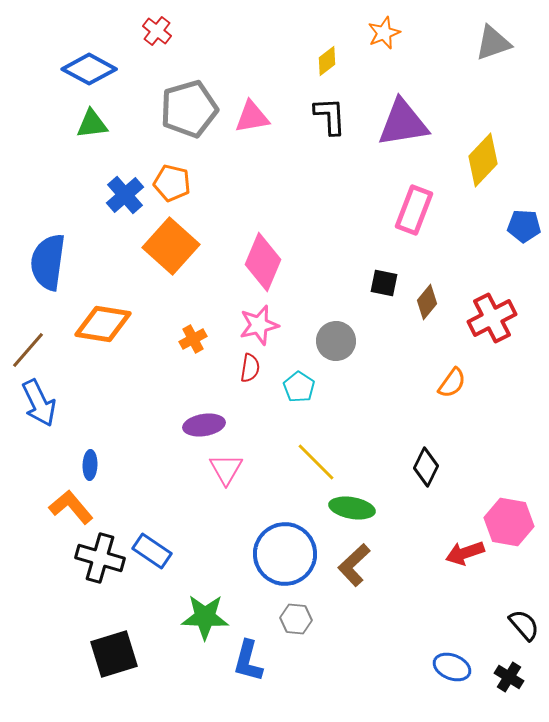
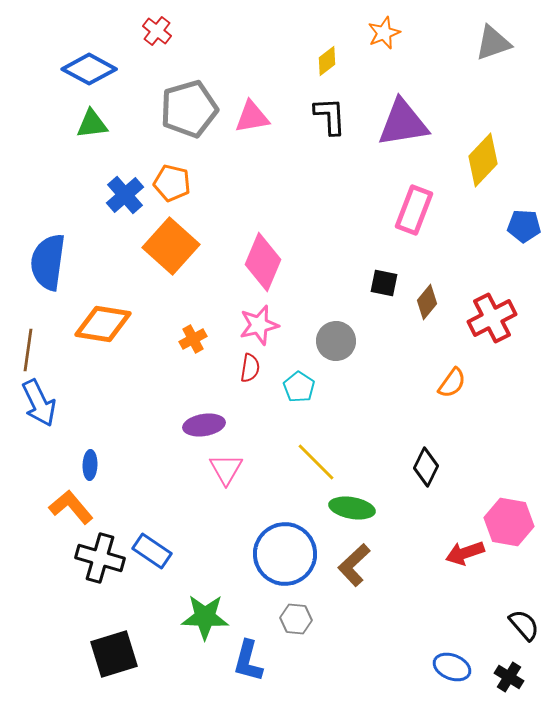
brown line at (28, 350): rotated 33 degrees counterclockwise
